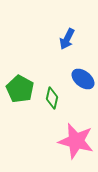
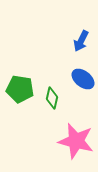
blue arrow: moved 14 px right, 2 px down
green pentagon: rotated 20 degrees counterclockwise
